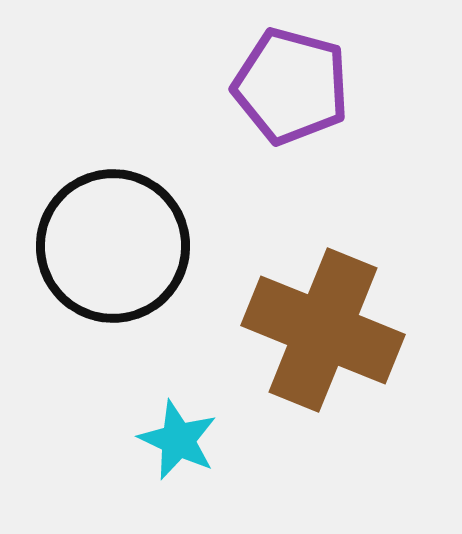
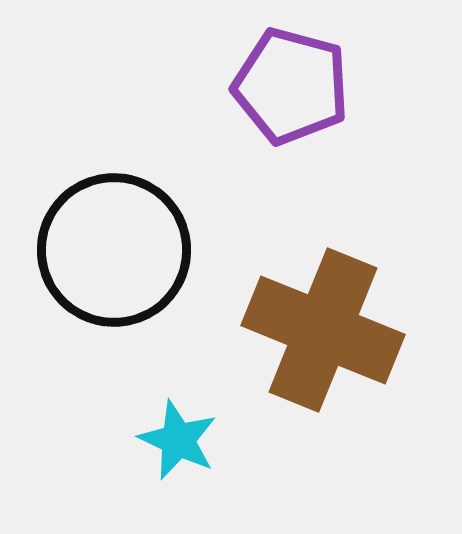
black circle: moved 1 px right, 4 px down
